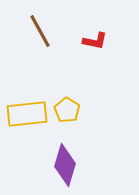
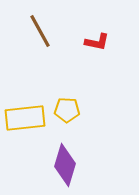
red L-shape: moved 2 px right, 1 px down
yellow pentagon: rotated 30 degrees counterclockwise
yellow rectangle: moved 2 px left, 4 px down
